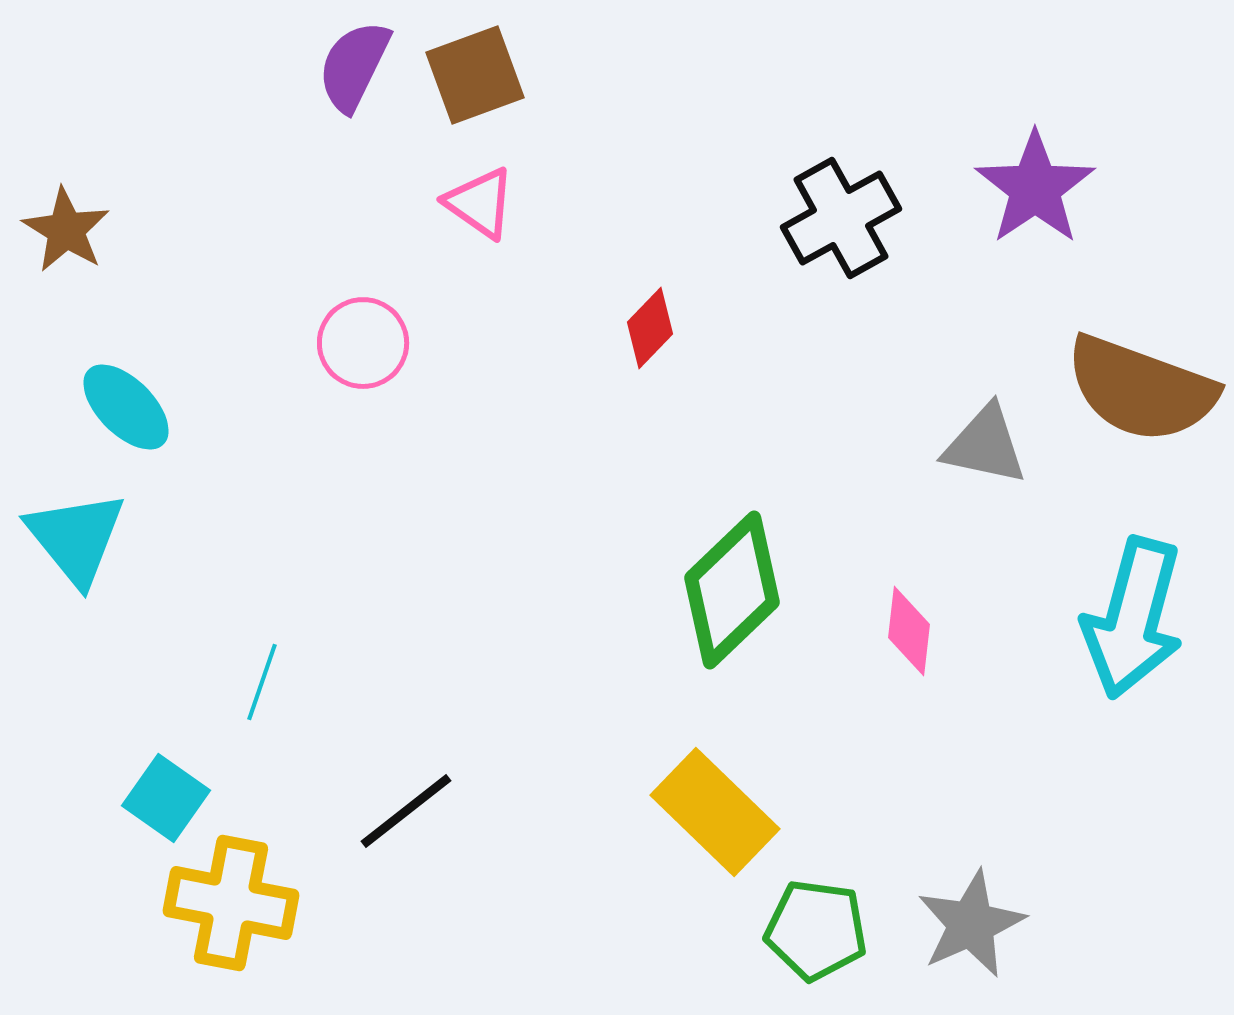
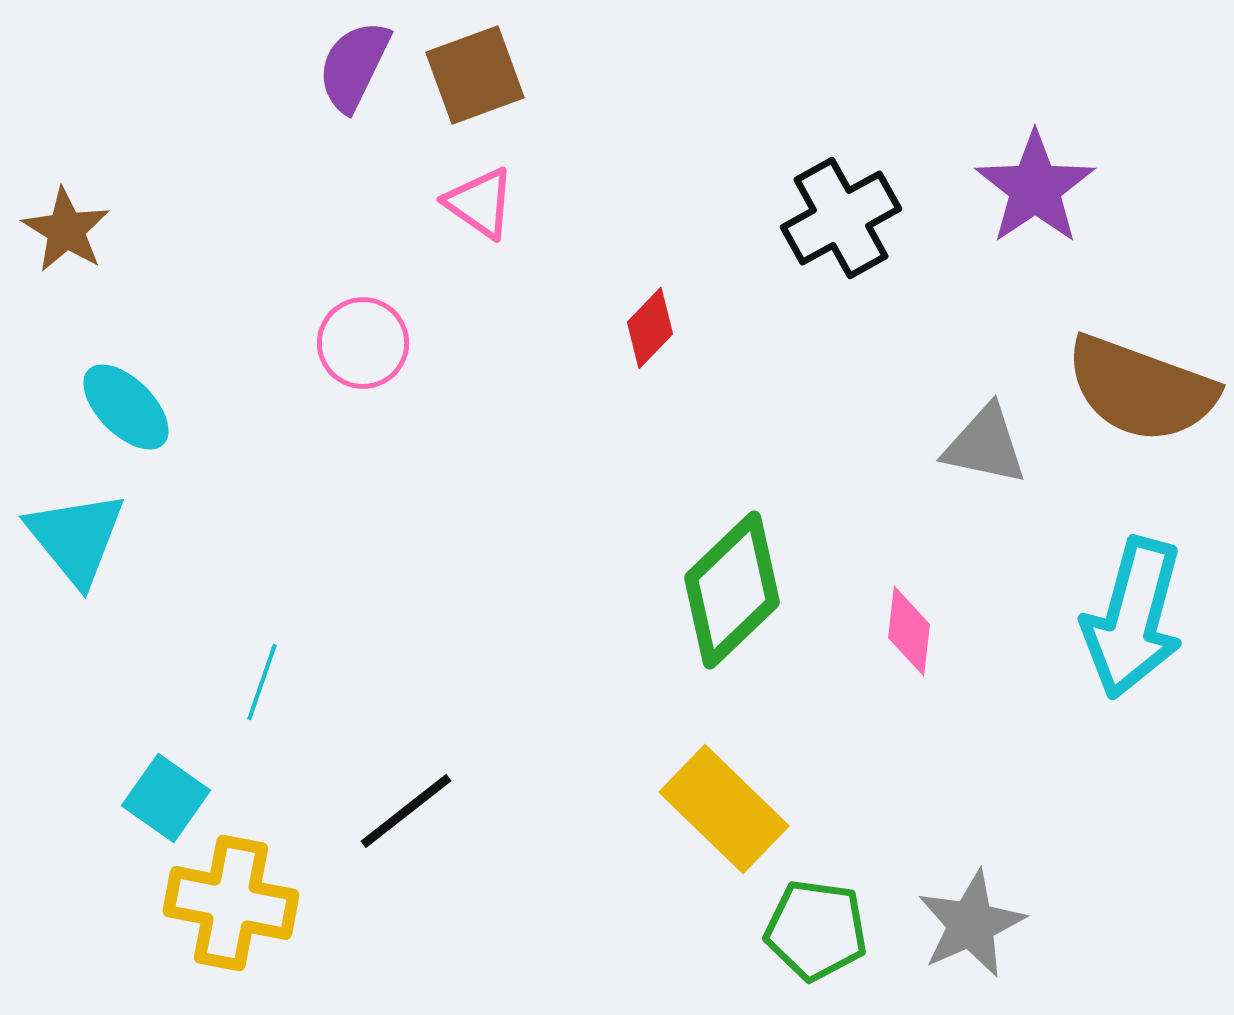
yellow rectangle: moved 9 px right, 3 px up
